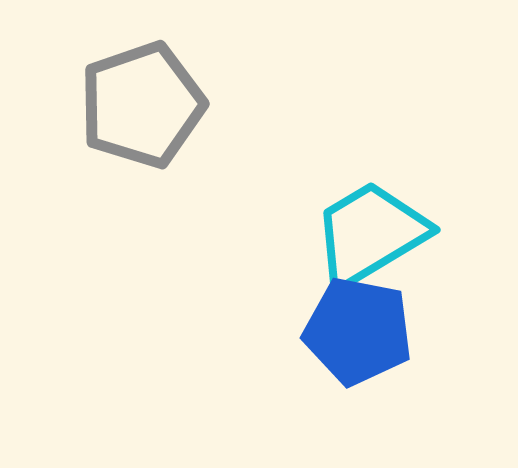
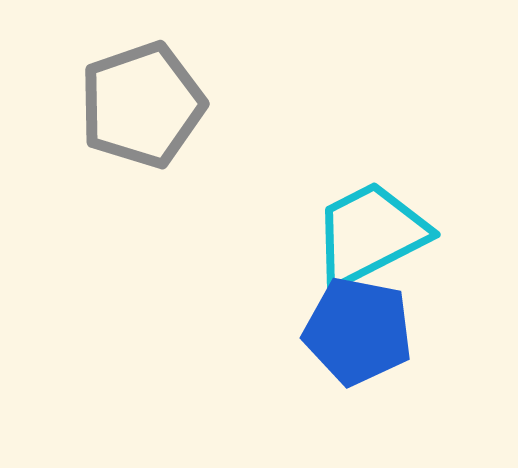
cyan trapezoid: rotated 4 degrees clockwise
